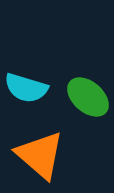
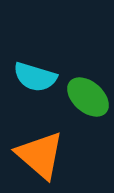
cyan semicircle: moved 9 px right, 11 px up
